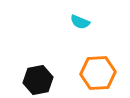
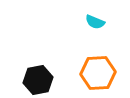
cyan semicircle: moved 15 px right
